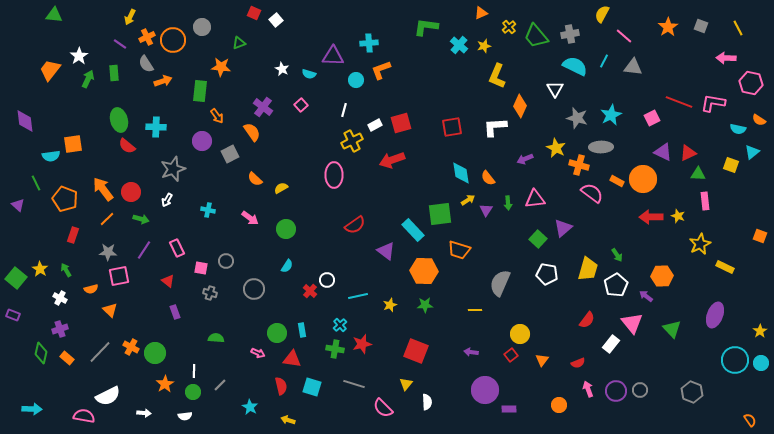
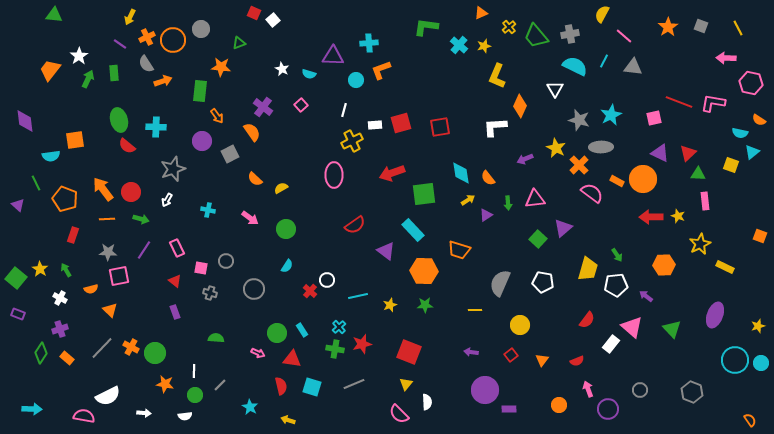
white square at (276, 20): moved 3 px left
gray circle at (202, 27): moved 1 px left, 2 px down
gray star at (577, 118): moved 2 px right, 2 px down
pink square at (652, 118): moved 2 px right; rotated 14 degrees clockwise
white rectangle at (375, 125): rotated 24 degrees clockwise
red square at (452, 127): moved 12 px left
cyan semicircle at (738, 129): moved 2 px right, 4 px down
orange square at (73, 144): moved 2 px right, 4 px up
purple triangle at (663, 152): moved 3 px left, 1 px down
red triangle at (688, 153): rotated 18 degrees counterclockwise
red arrow at (392, 160): moved 13 px down
orange cross at (579, 165): rotated 30 degrees clockwise
purple triangle at (486, 210): moved 5 px down; rotated 24 degrees clockwise
green square at (440, 214): moved 16 px left, 20 px up
orange line at (107, 219): rotated 42 degrees clockwise
white pentagon at (547, 274): moved 4 px left, 8 px down
orange hexagon at (662, 276): moved 2 px right, 11 px up
red triangle at (168, 281): moved 7 px right
white pentagon at (616, 285): rotated 25 degrees clockwise
purple rectangle at (13, 315): moved 5 px right, 1 px up
pink triangle at (632, 323): moved 4 px down; rotated 10 degrees counterclockwise
cyan cross at (340, 325): moved 1 px left, 2 px down
cyan rectangle at (302, 330): rotated 24 degrees counterclockwise
yellow star at (760, 331): moved 2 px left, 5 px up; rotated 16 degrees clockwise
yellow circle at (520, 334): moved 9 px up
red square at (416, 351): moved 7 px left, 1 px down
gray line at (100, 352): moved 2 px right, 4 px up
green diamond at (41, 353): rotated 20 degrees clockwise
red semicircle at (578, 363): moved 1 px left, 2 px up
orange star at (165, 384): rotated 30 degrees counterclockwise
gray line at (354, 384): rotated 40 degrees counterclockwise
purple circle at (616, 391): moved 8 px left, 18 px down
green circle at (193, 392): moved 2 px right, 3 px down
pink semicircle at (383, 408): moved 16 px right, 6 px down
